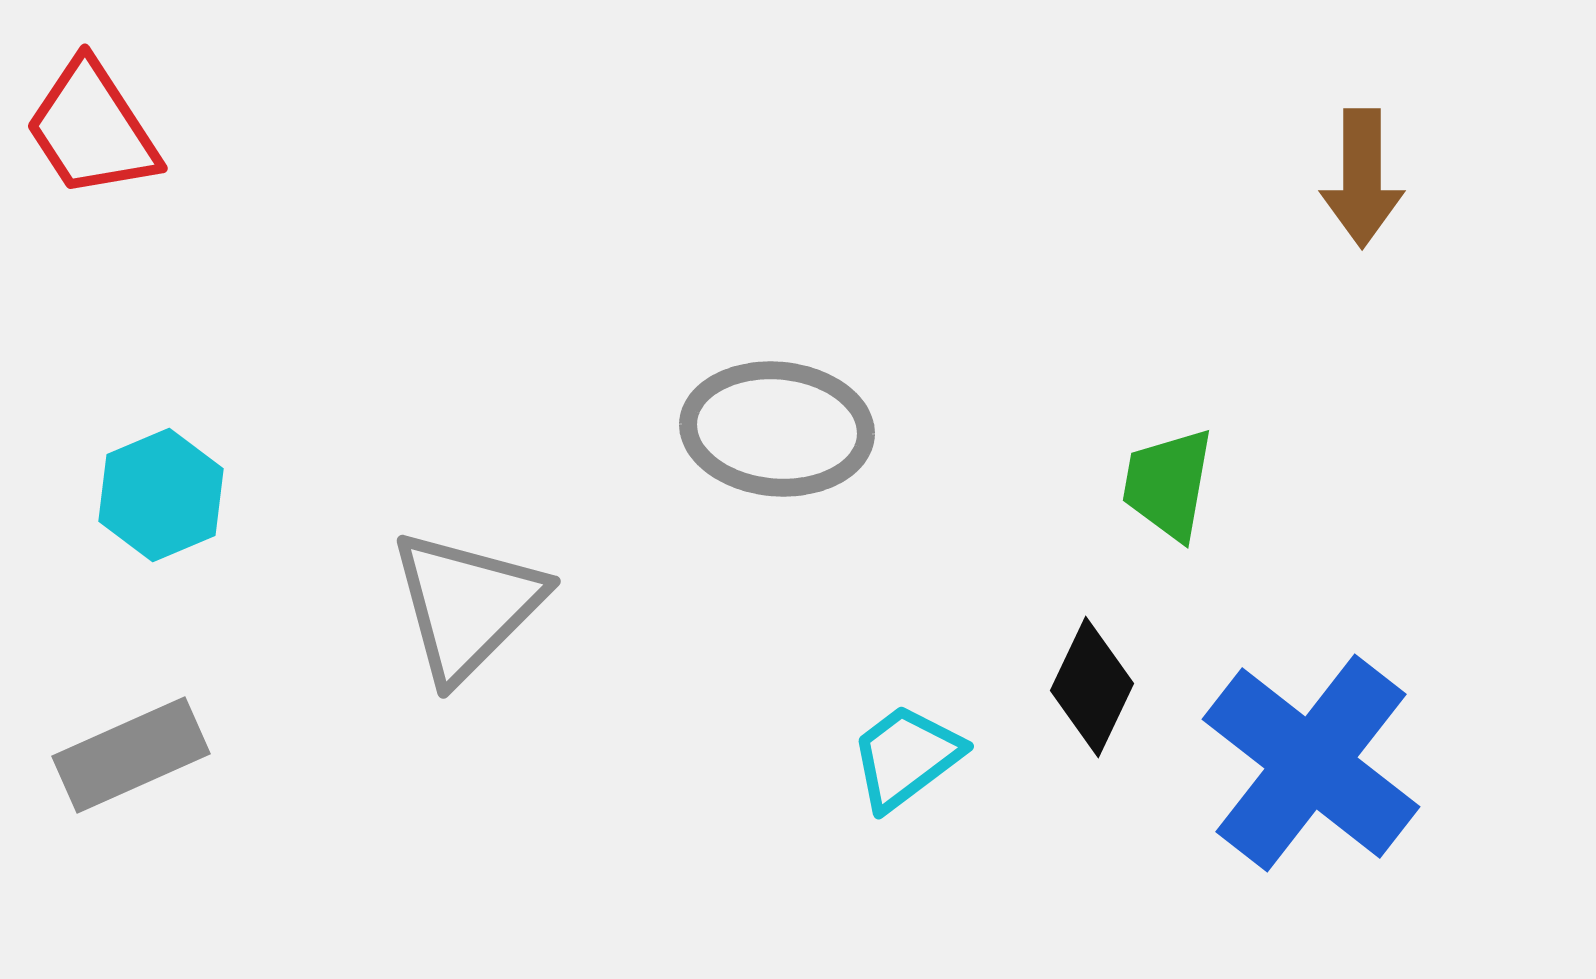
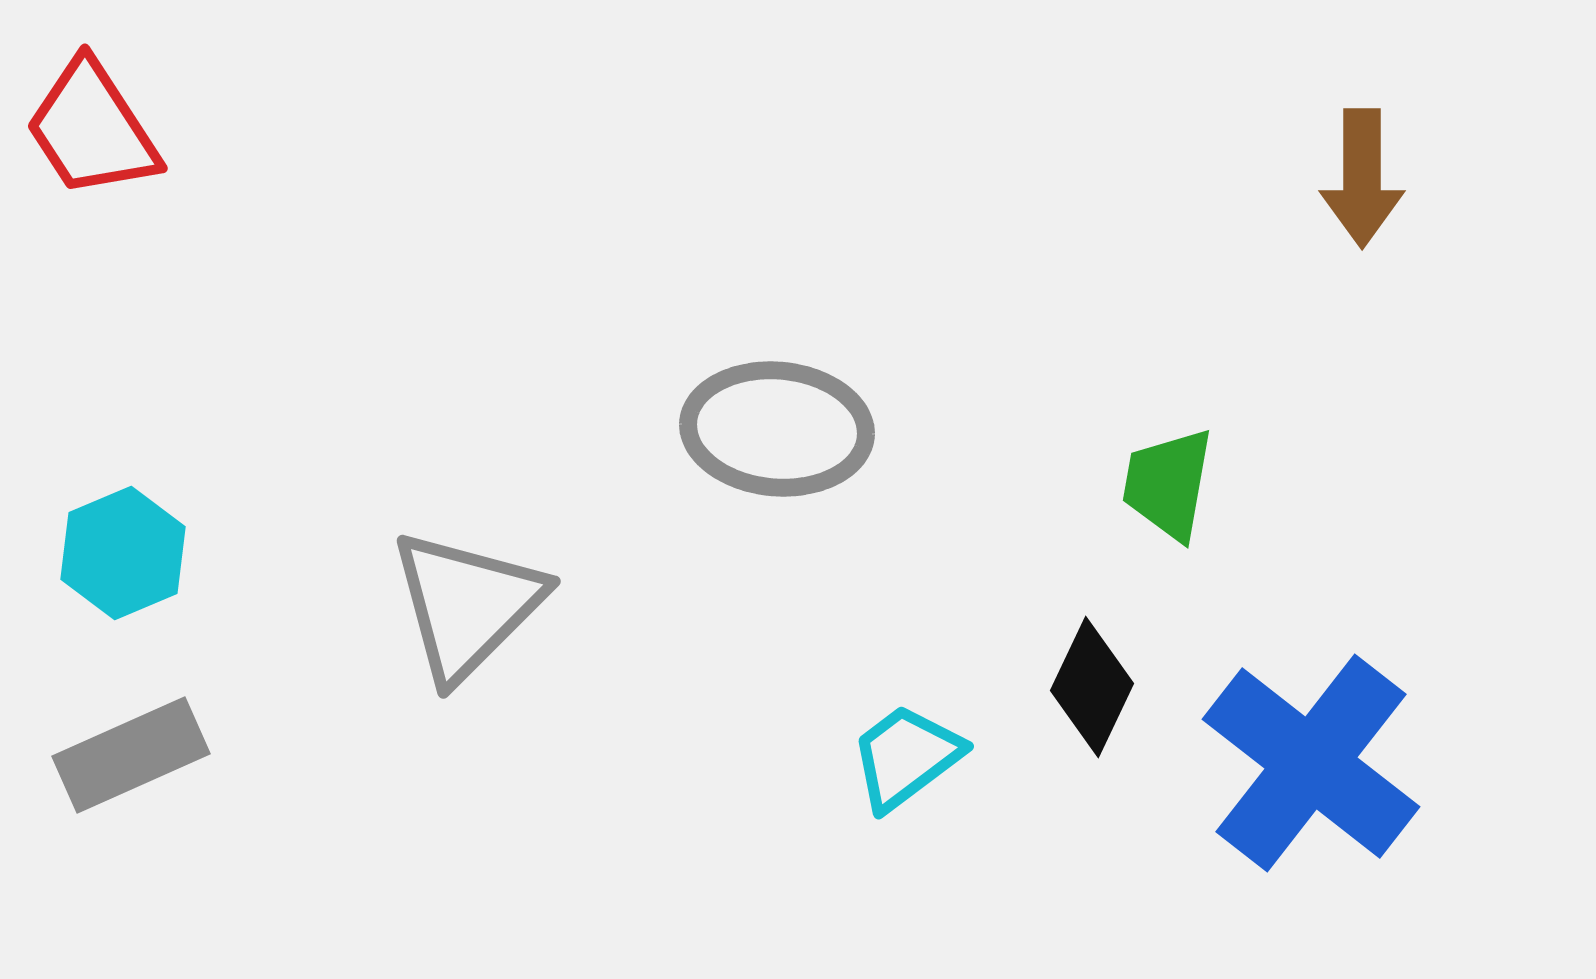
cyan hexagon: moved 38 px left, 58 px down
